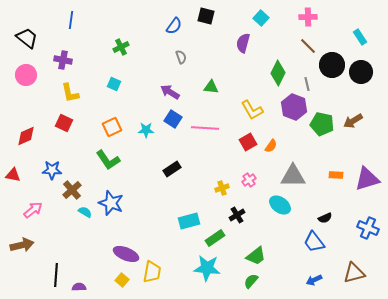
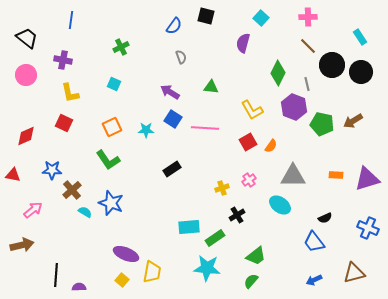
cyan rectangle at (189, 221): moved 6 px down; rotated 10 degrees clockwise
